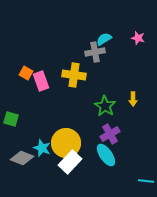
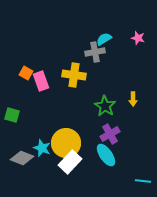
green square: moved 1 px right, 4 px up
cyan line: moved 3 px left
